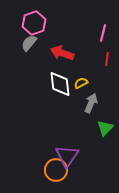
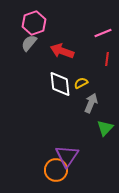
pink line: rotated 54 degrees clockwise
red arrow: moved 2 px up
